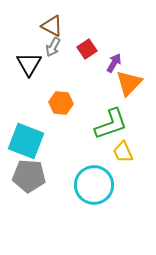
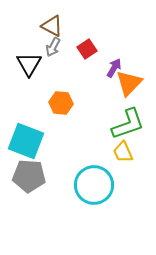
purple arrow: moved 5 px down
green L-shape: moved 17 px right
